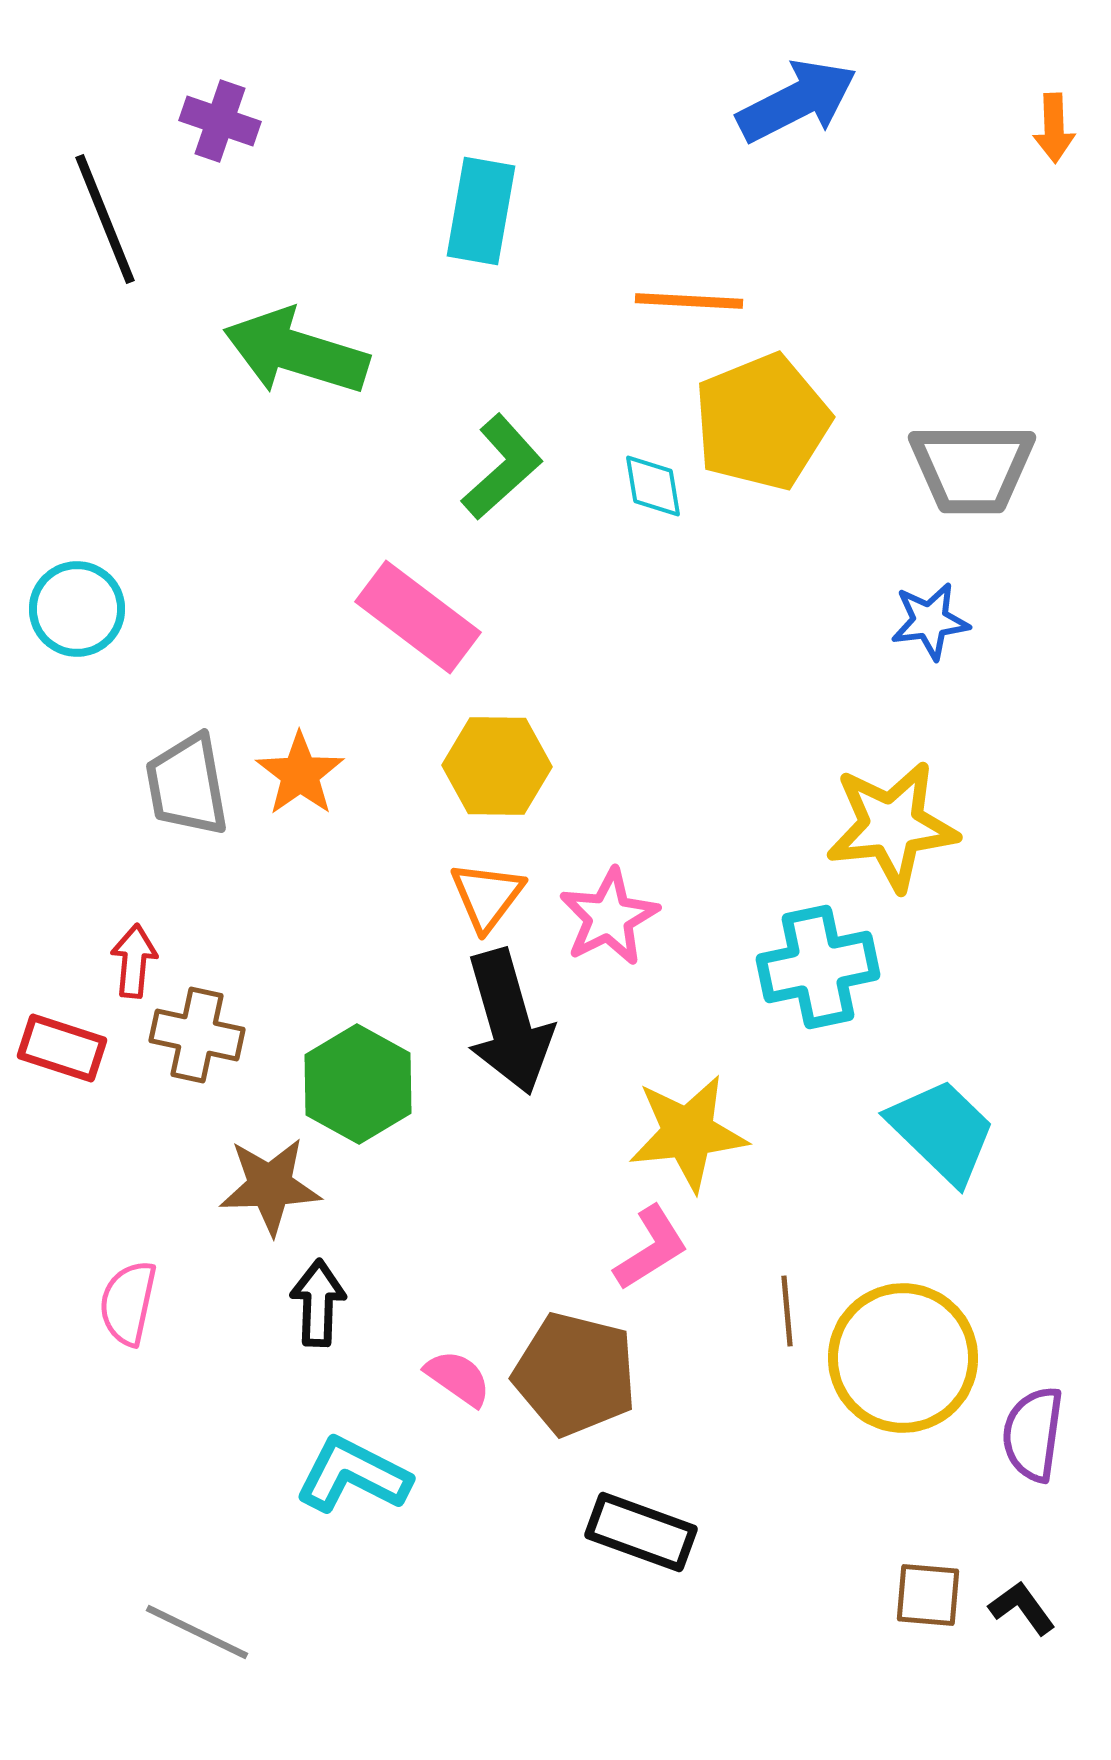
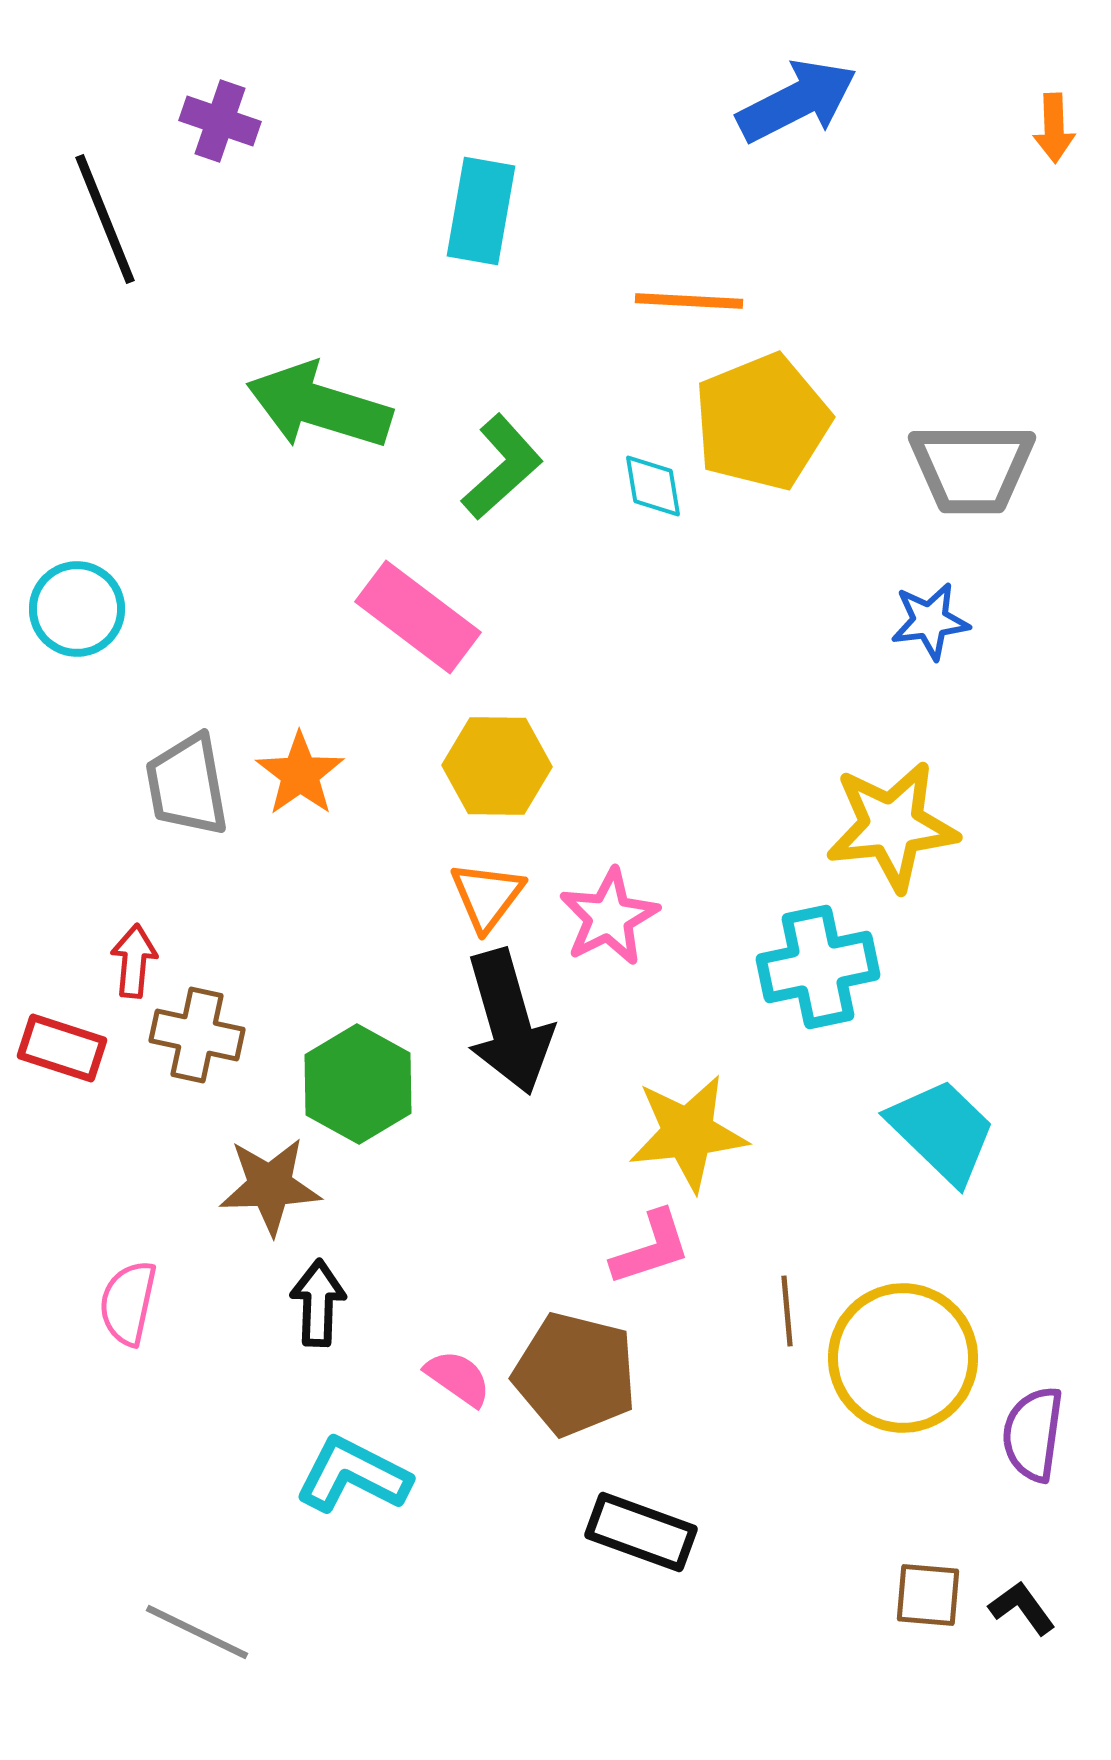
green arrow at (296, 352): moved 23 px right, 54 px down
pink L-shape at (651, 1248): rotated 14 degrees clockwise
